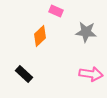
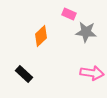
pink rectangle: moved 13 px right, 3 px down
orange diamond: moved 1 px right
pink arrow: moved 1 px right, 1 px up
